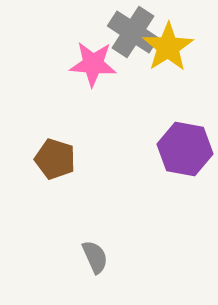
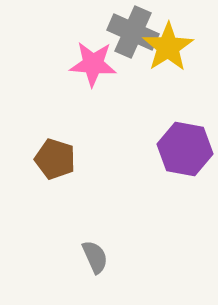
gray cross: rotated 9 degrees counterclockwise
